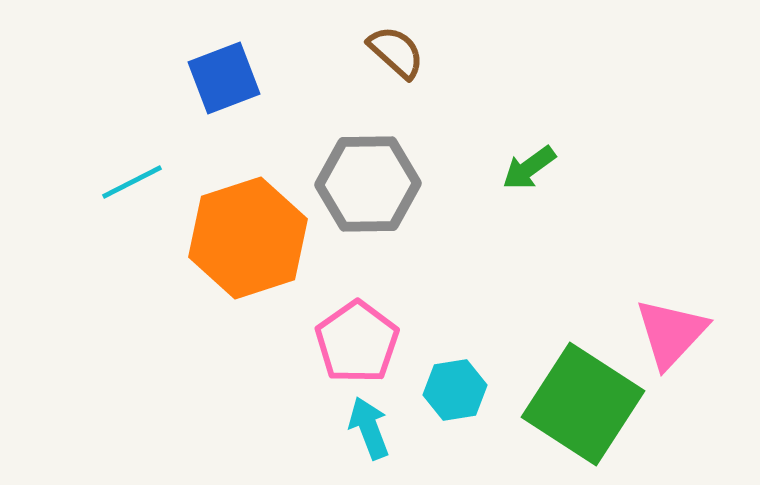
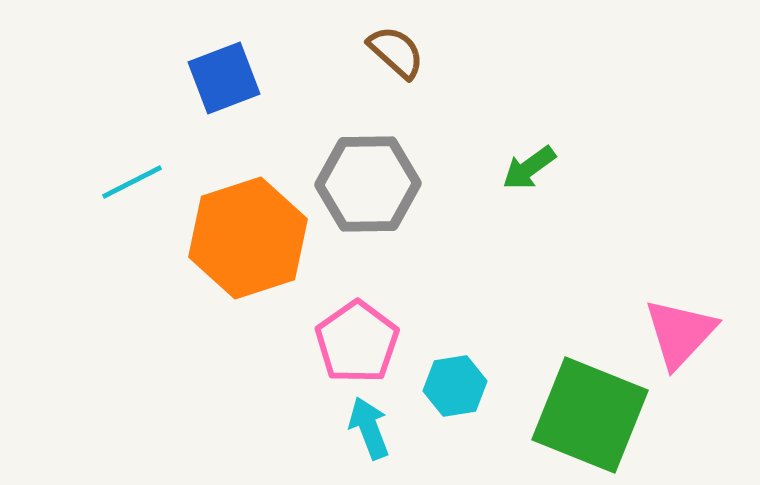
pink triangle: moved 9 px right
cyan hexagon: moved 4 px up
green square: moved 7 px right, 11 px down; rotated 11 degrees counterclockwise
